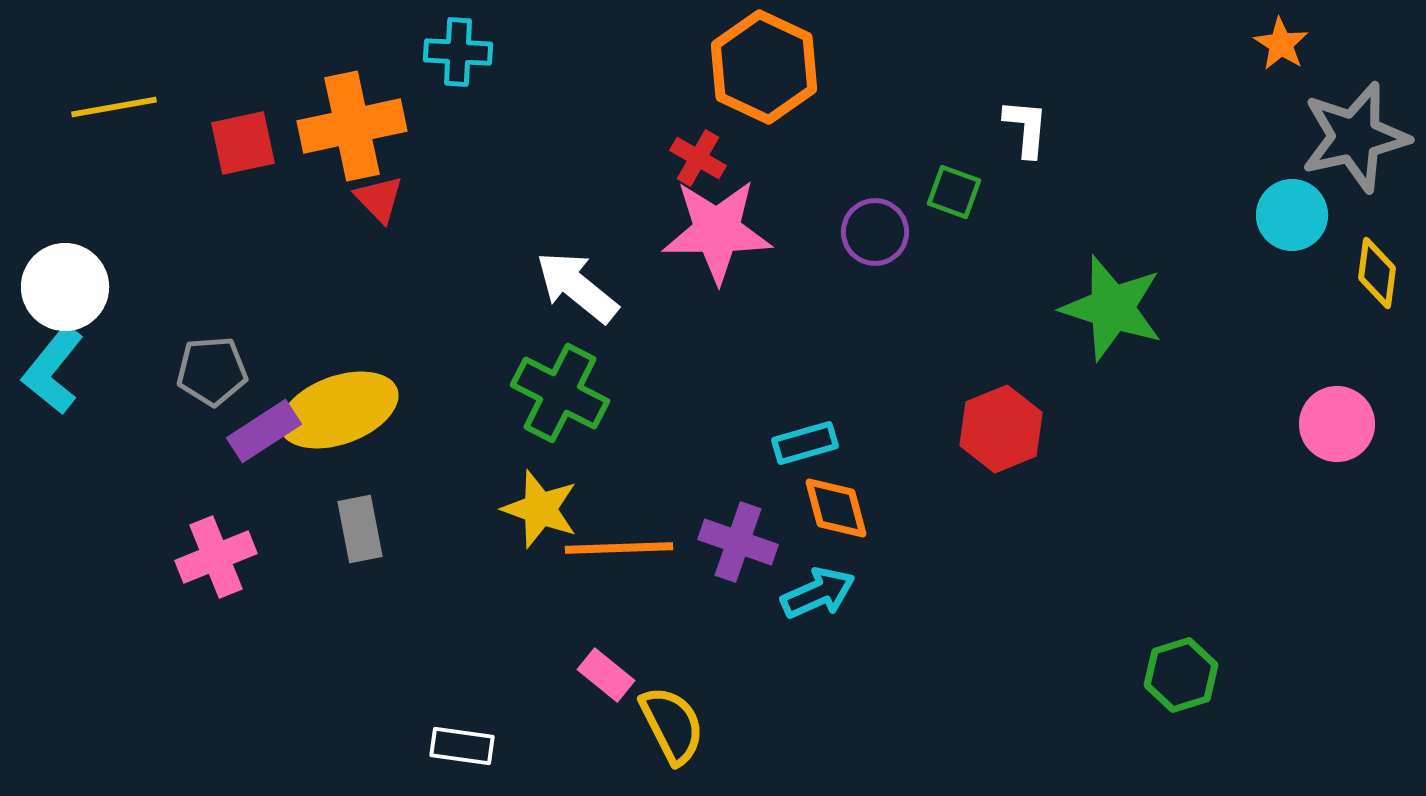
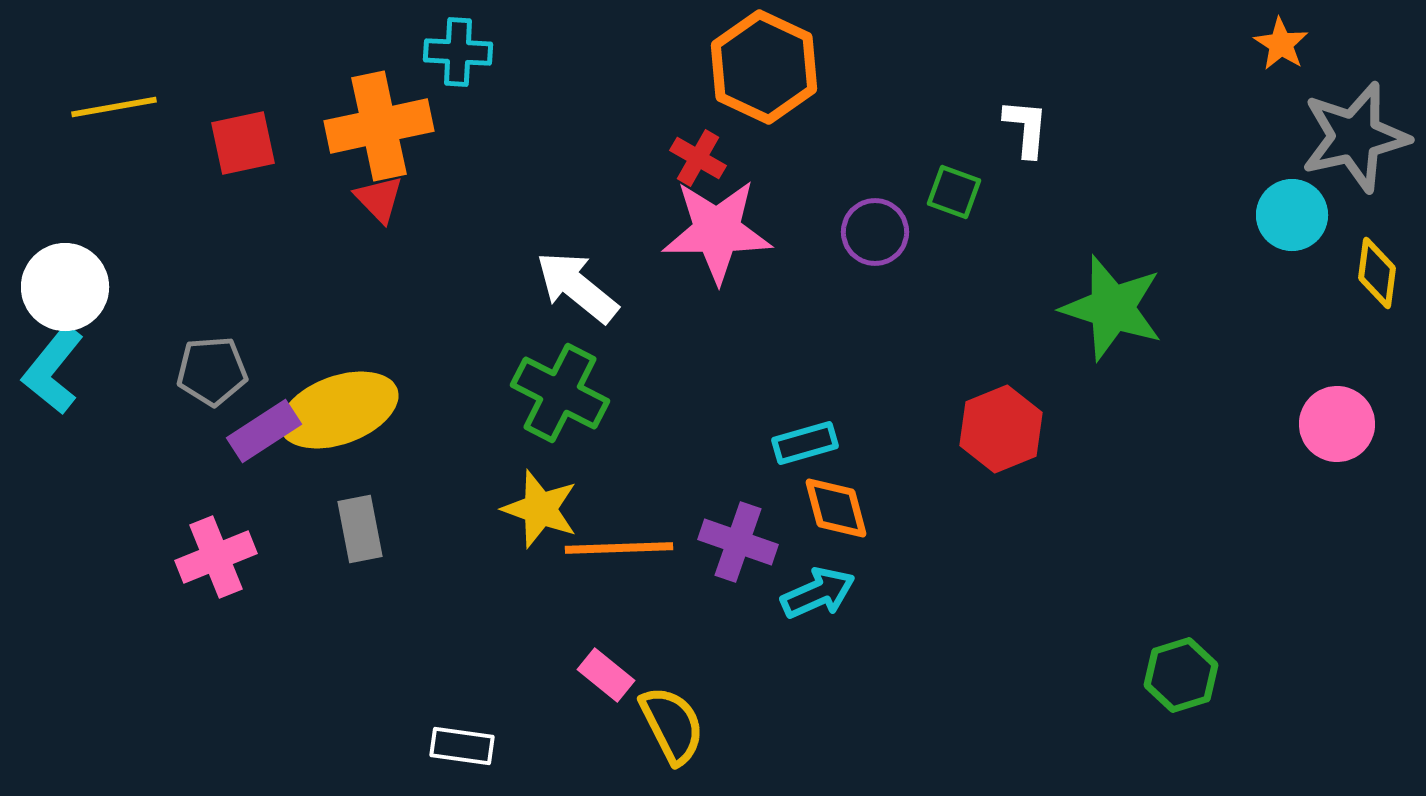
orange cross: moved 27 px right
